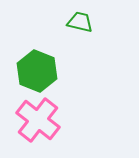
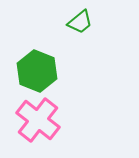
green trapezoid: rotated 128 degrees clockwise
